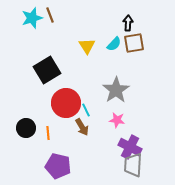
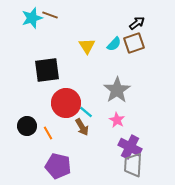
brown line: rotated 49 degrees counterclockwise
black arrow: moved 9 px right; rotated 49 degrees clockwise
brown square: rotated 10 degrees counterclockwise
black square: rotated 24 degrees clockwise
gray star: moved 1 px right
cyan line: moved 2 px down; rotated 24 degrees counterclockwise
pink star: rotated 21 degrees clockwise
black circle: moved 1 px right, 2 px up
orange line: rotated 24 degrees counterclockwise
